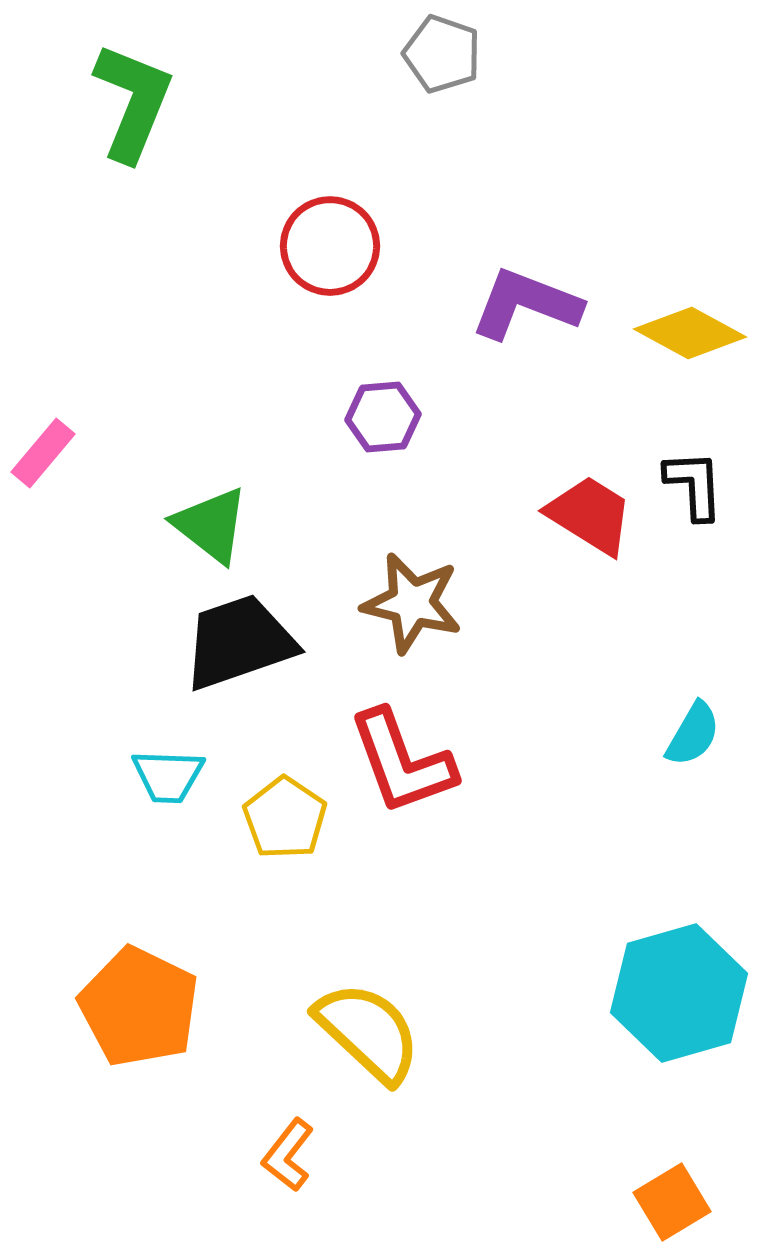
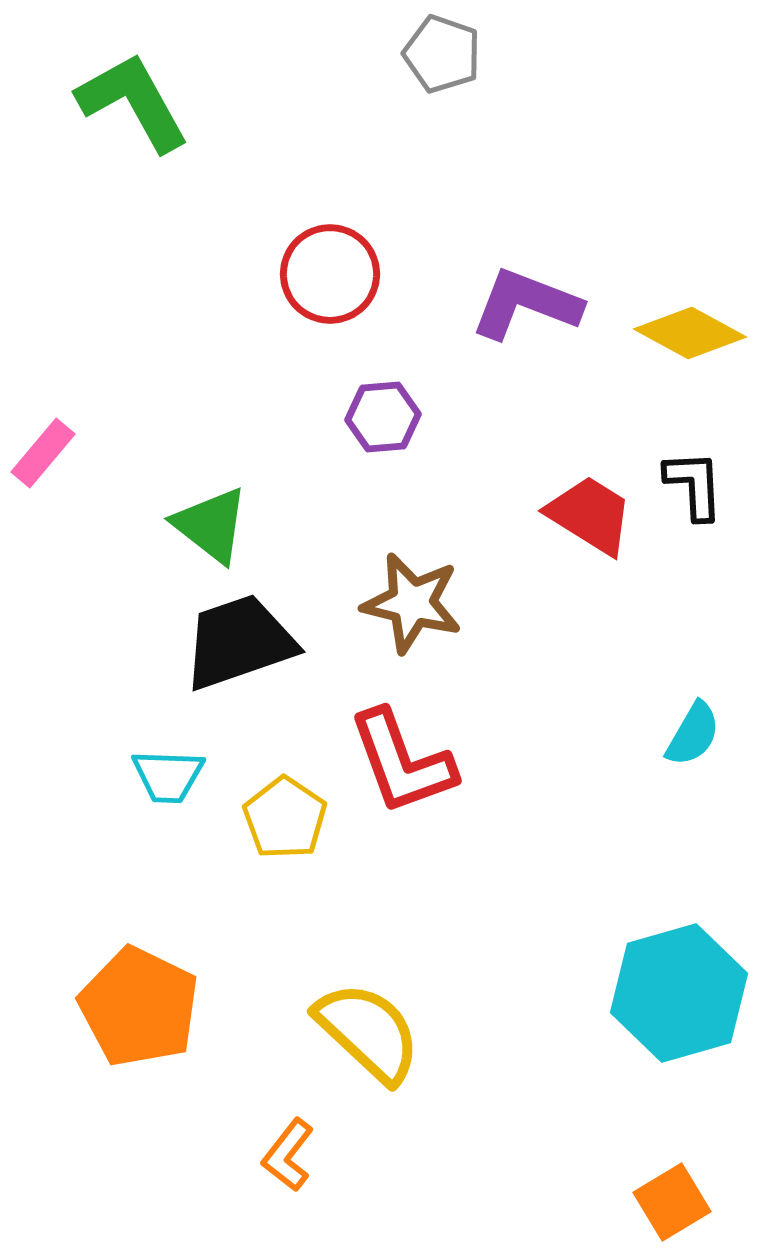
green L-shape: rotated 51 degrees counterclockwise
red circle: moved 28 px down
